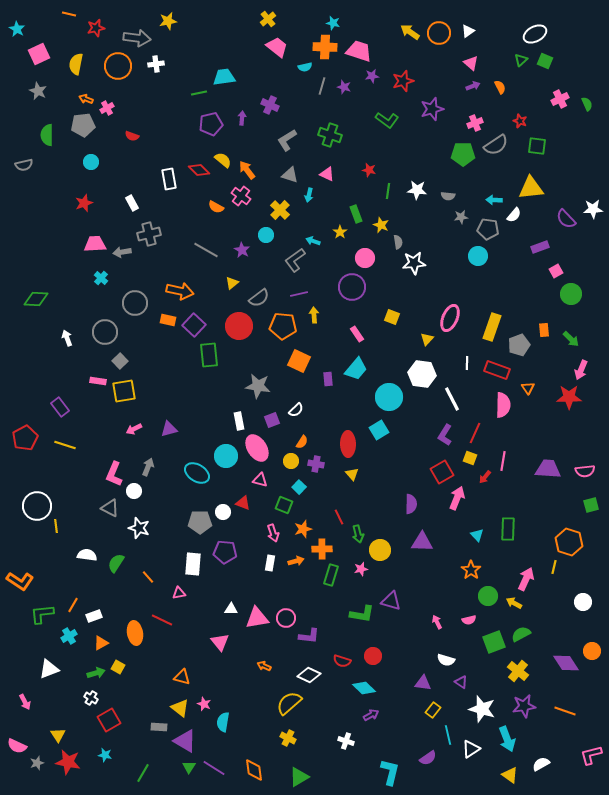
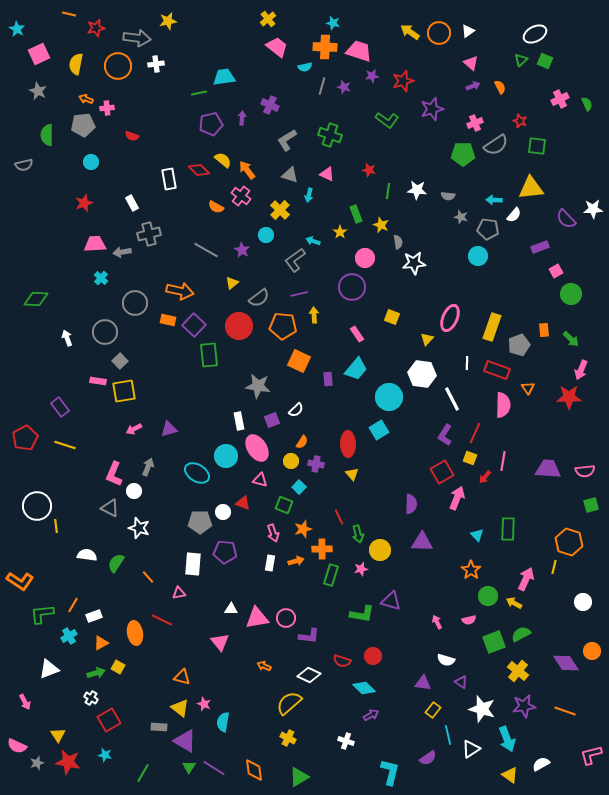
pink cross at (107, 108): rotated 24 degrees clockwise
gray star at (461, 217): rotated 24 degrees clockwise
